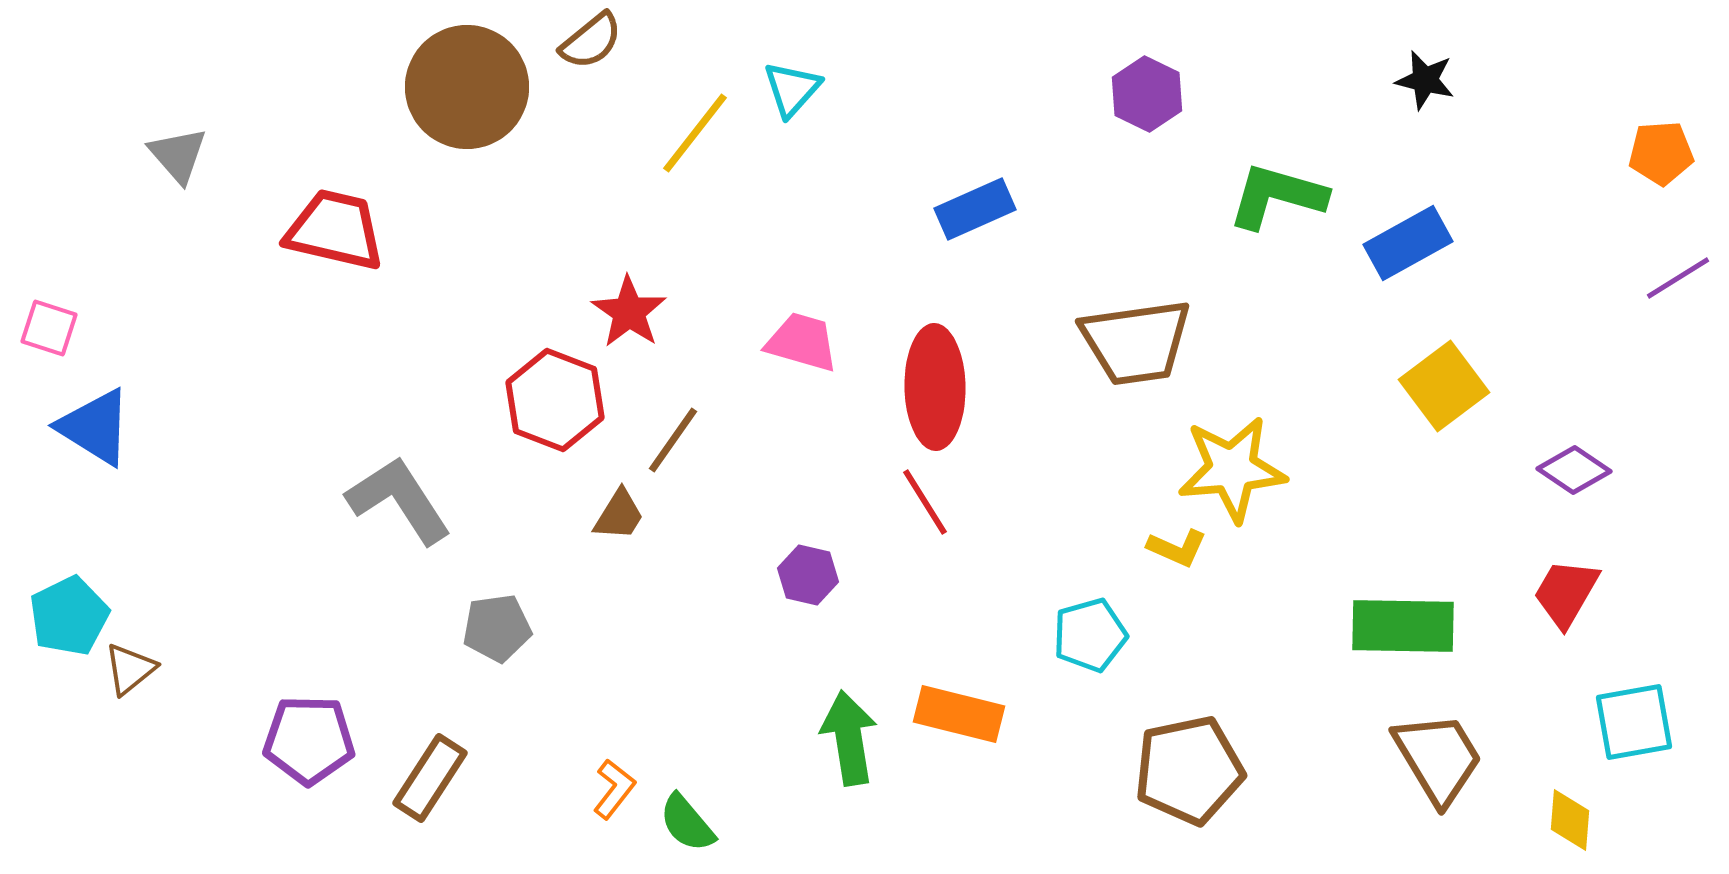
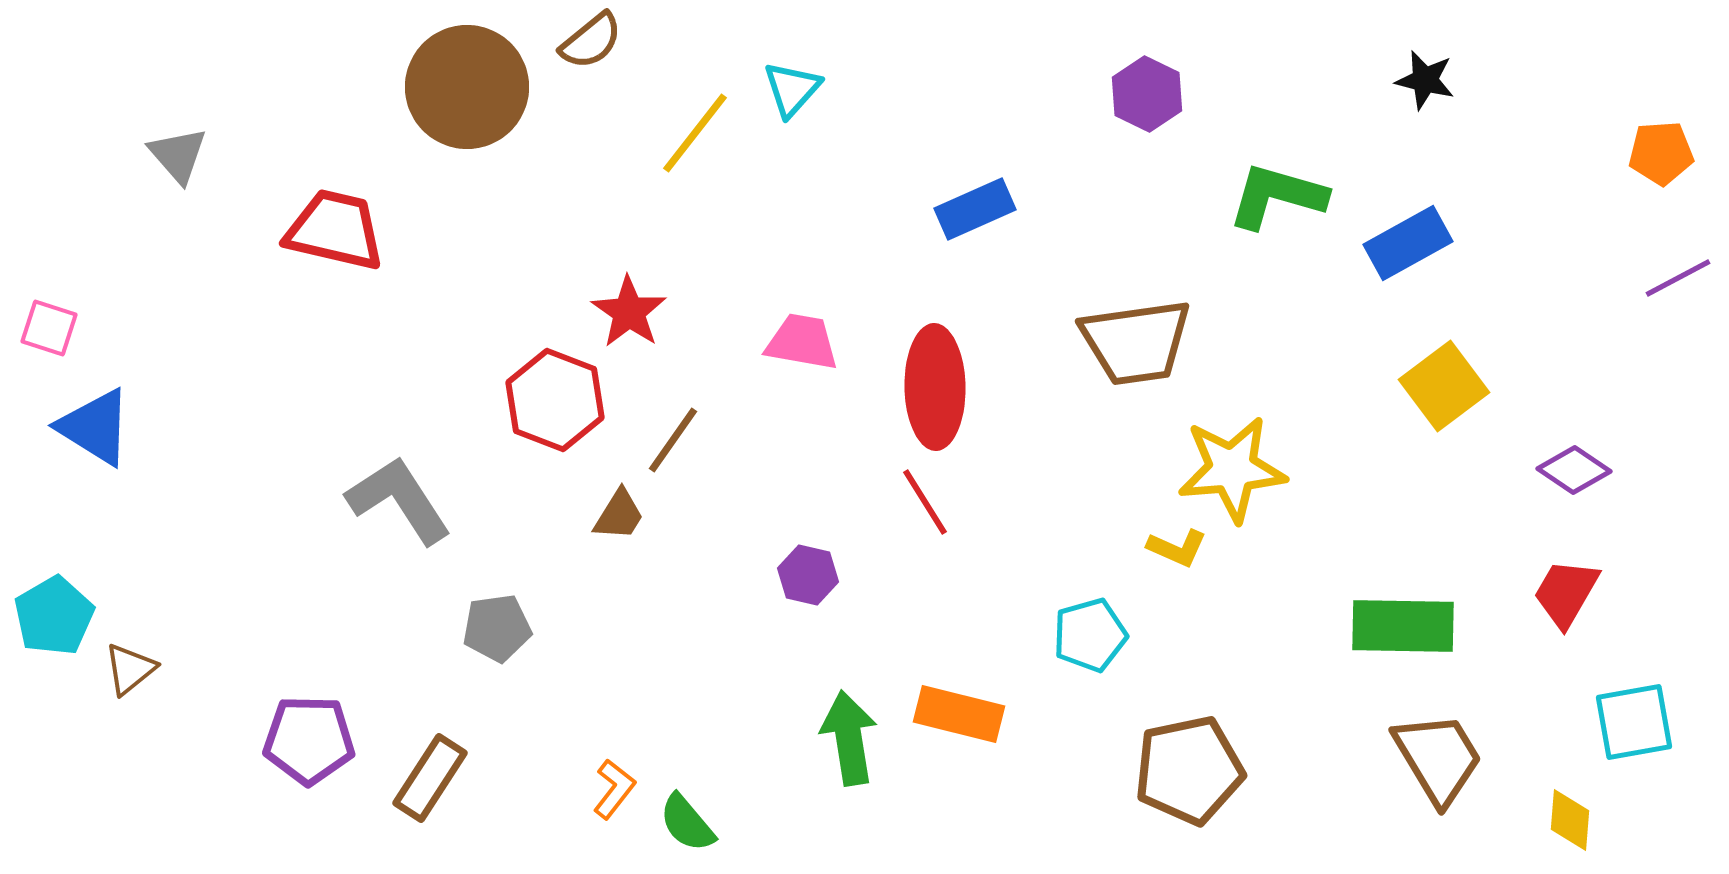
purple line at (1678, 278): rotated 4 degrees clockwise
pink trapezoid at (802, 342): rotated 6 degrees counterclockwise
cyan pentagon at (69, 616): moved 15 px left; rotated 4 degrees counterclockwise
